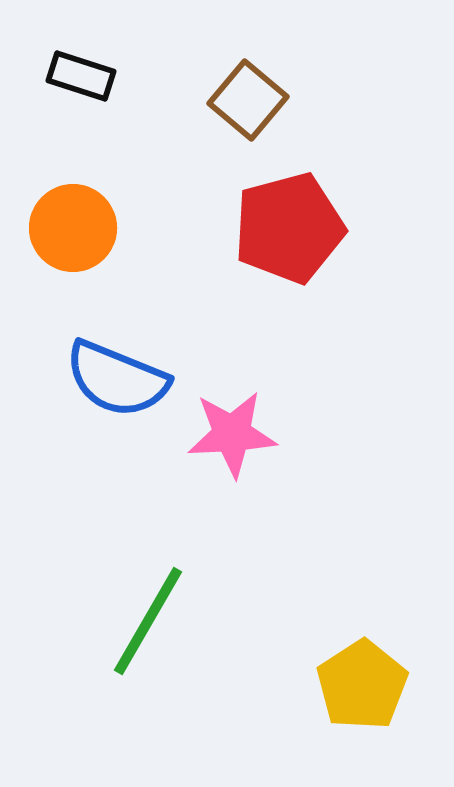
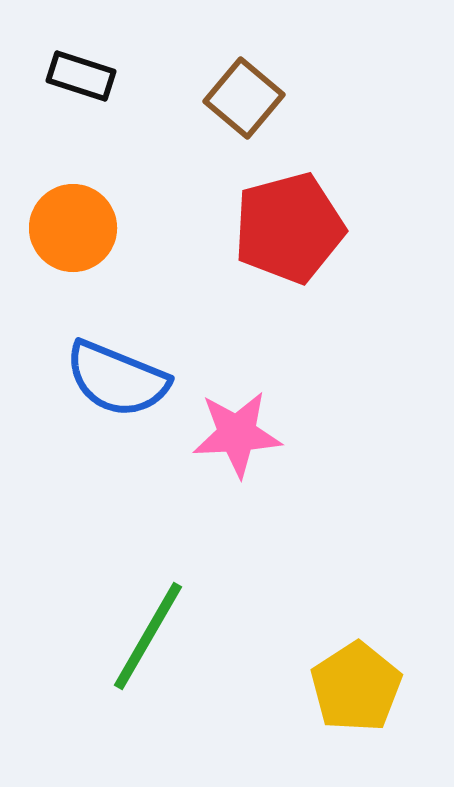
brown square: moved 4 px left, 2 px up
pink star: moved 5 px right
green line: moved 15 px down
yellow pentagon: moved 6 px left, 2 px down
